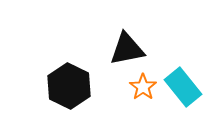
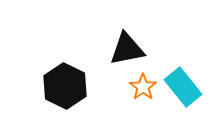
black hexagon: moved 4 px left
